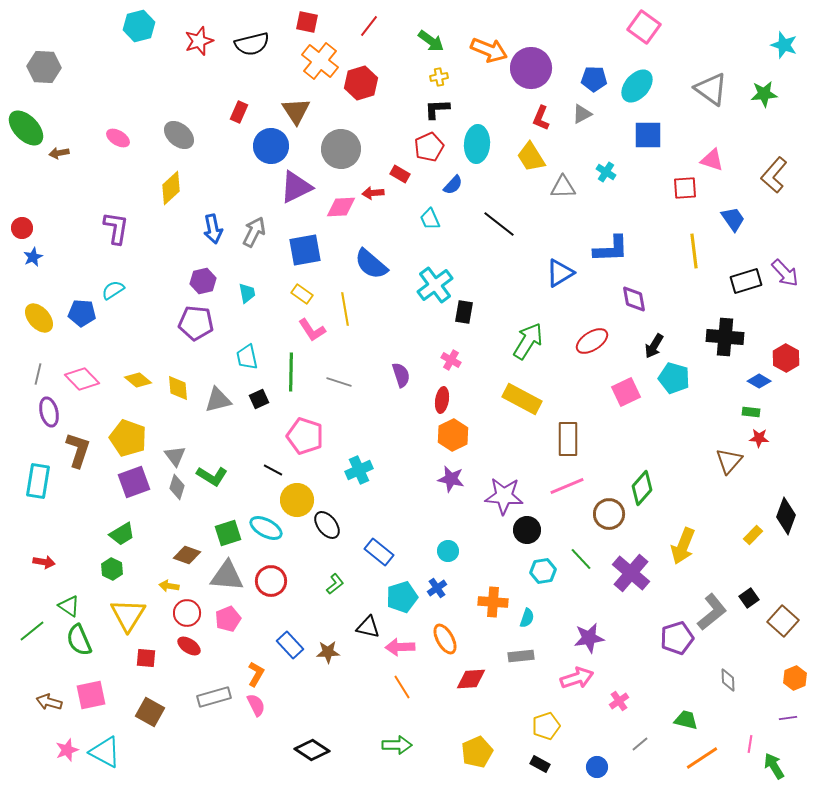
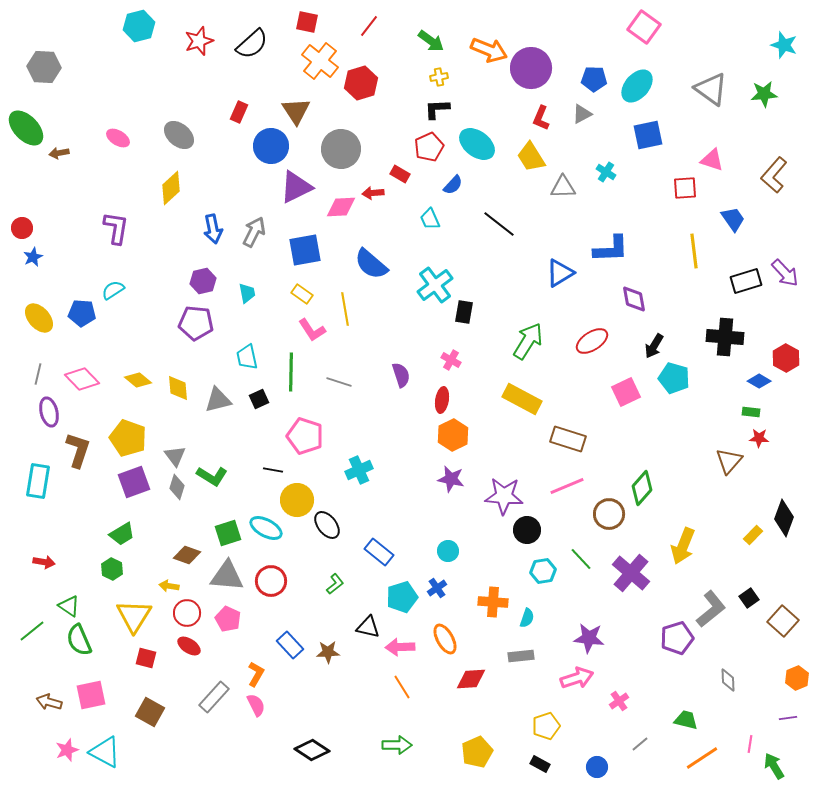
black semicircle at (252, 44): rotated 28 degrees counterclockwise
blue square at (648, 135): rotated 12 degrees counterclockwise
cyan ellipse at (477, 144): rotated 57 degrees counterclockwise
brown rectangle at (568, 439): rotated 72 degrees counterclockwise
black line at (273, 470): rotated 18 degrees counterclockwise
black diamond at (786, 516): moved 2 px left, 2 px down
gray L-shape at (712, 612): moved 1 px left, 3 px up
yellow triangle at (128, 615): moved 6 px right, 1 px down
pink pentagon at (228, 619): rotated 25 degrees counterclockwise
purple star at (589, 638): rotated 16 degrees clockwise
red square at (146, 658): rotated 10 degrees clockwise
orange hexagon at (795, 678): moved 2 px right
gray rectangle at (214, 697): rotated 32 degrees counterclockwise
